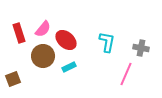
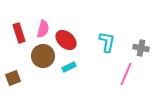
pink semicircle: rotated 24 degrees counterclockwise
brown square: moved 1 px up
